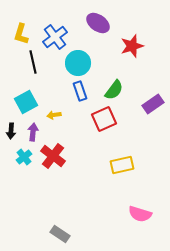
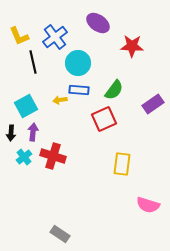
yellow L-shape: moved 2 px left, 2 px down; rotated 40 degrees counterclockwise
red star: rotated 20 degrees clockwise
blue rectangle: moved 1 px left, 1 px up; rotated 66 degrees counterclockwise
cyan square: moved 4 px down
yellow arrow: moved 6 px right, 15 px up
black arrow: moved 2 px down
red cross: rotated 20 degrees counterclockwise
yellow rectangle: moved 1 px up; rotated 70 degrees counterclockwise
pink semicircle: moved 8 px right, 9 px up
